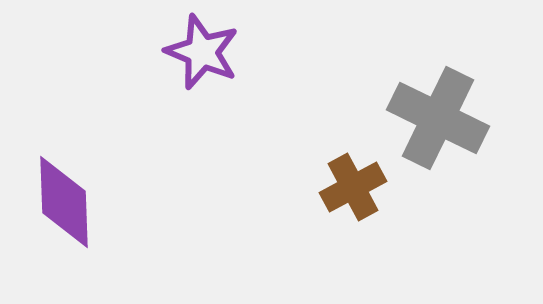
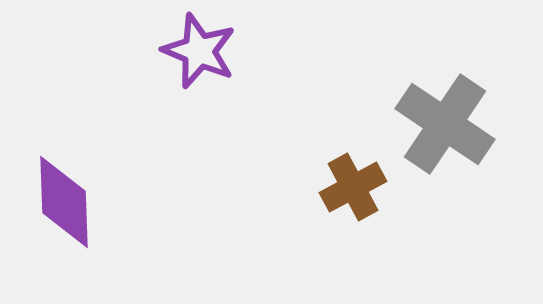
purple star: moved 3 px left, 1 px up
gray cross: moved 7 px right, 6 px down; rotated 8 degrees clockwise
